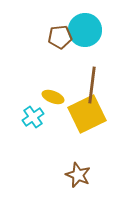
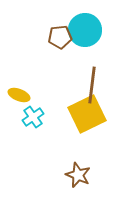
yellow ellipse: moved 34 px left, 2 px up
